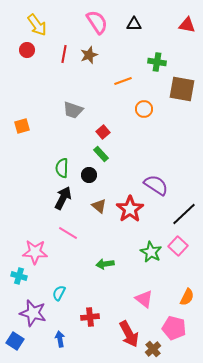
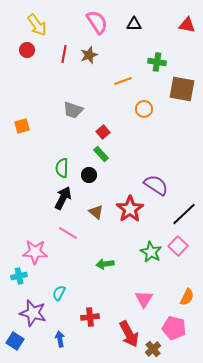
brown triangle: moved 3 px left, 6 px down
cyan cross: rotated 28 degrees counterclockwise
pink triangle: rotated 24 degrees clockwise
